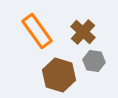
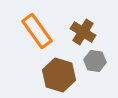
brown cross: rotated 10 degrees counterclockwise
gray hexagon: moved 1 px right
